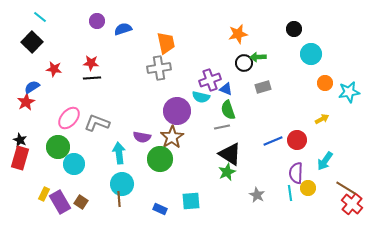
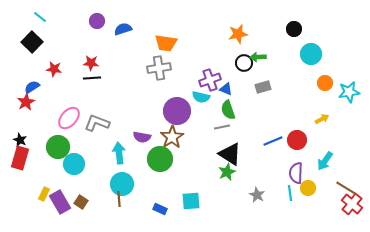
orange trapezoid at (166, 43): rotated 110 degrees clockwise
